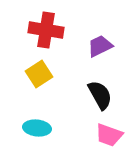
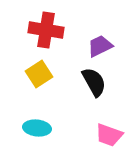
black semicircle: moved 6 px left, 13 px up
